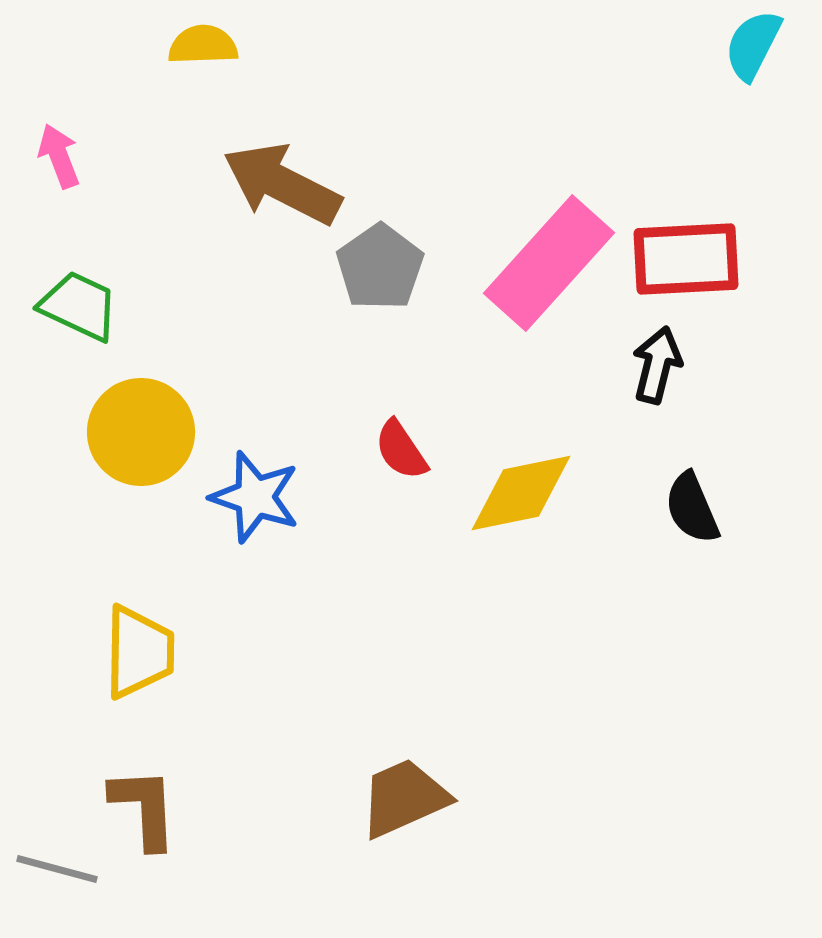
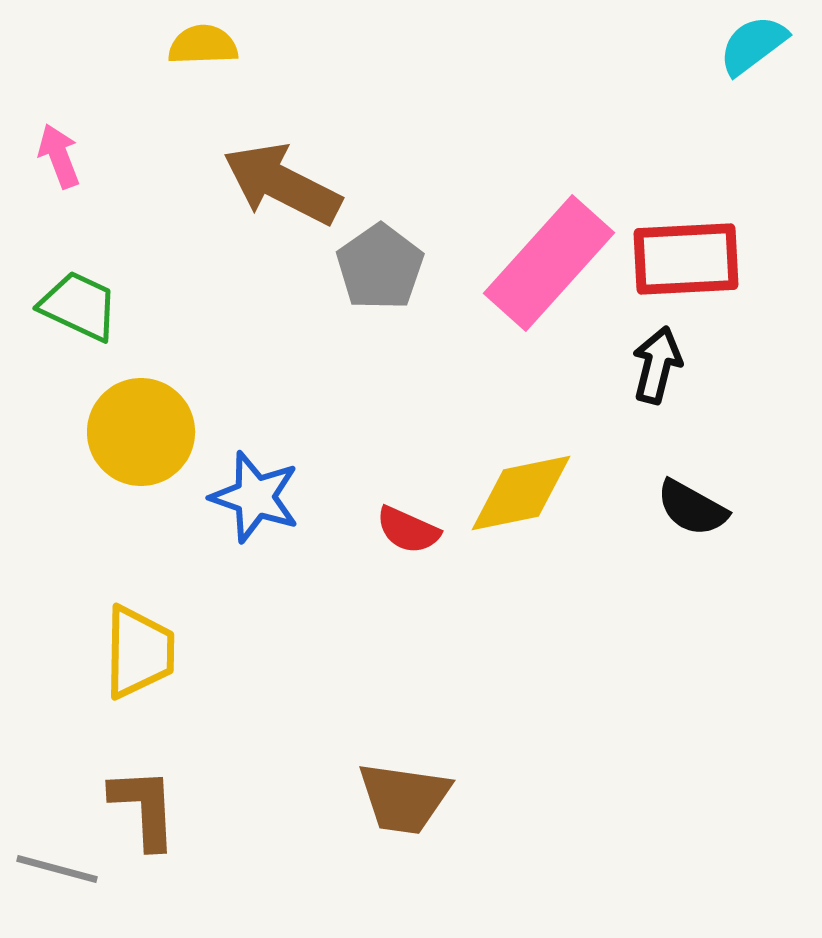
cyan semicircle: rotated 26 degrees clockwise
red semicircle: moved 7 px right, 80 px down; rotated 32 degrees counterclockwise
black semicircle: rotated 38 degrees counterclockwise
brown trapezoid: rotated 148 degrees counterclockwise
